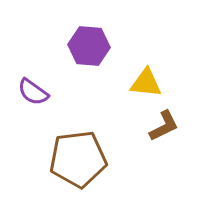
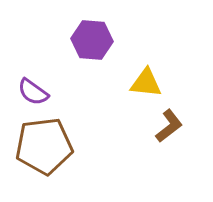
purple hexagon: moved 3 px right, 6 px up
brown L-shape: moved 5 px right; rotated 12 degrees counterclockwise
brown pentagon: moved 34 px left, 13 px up
